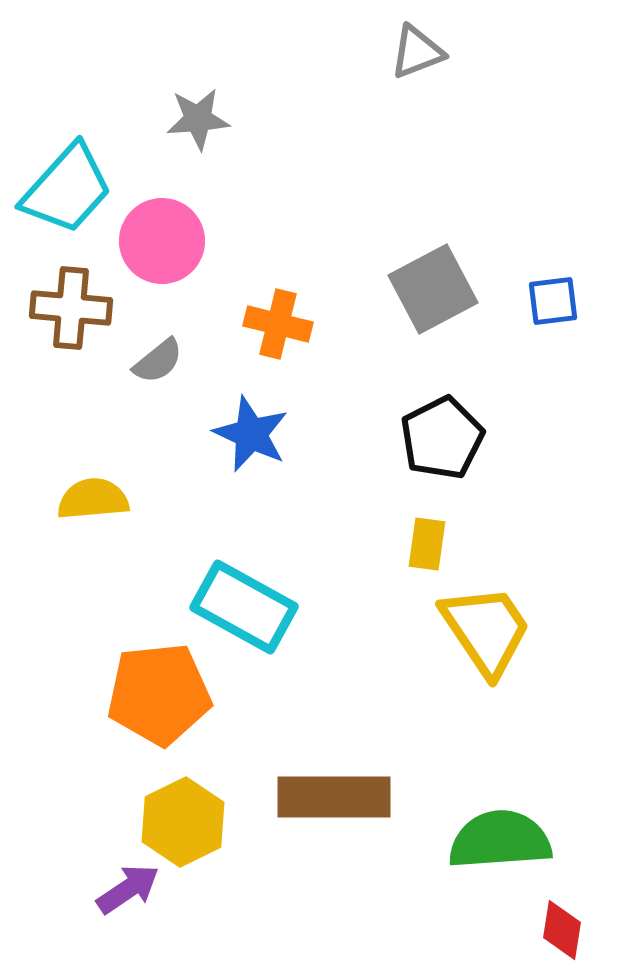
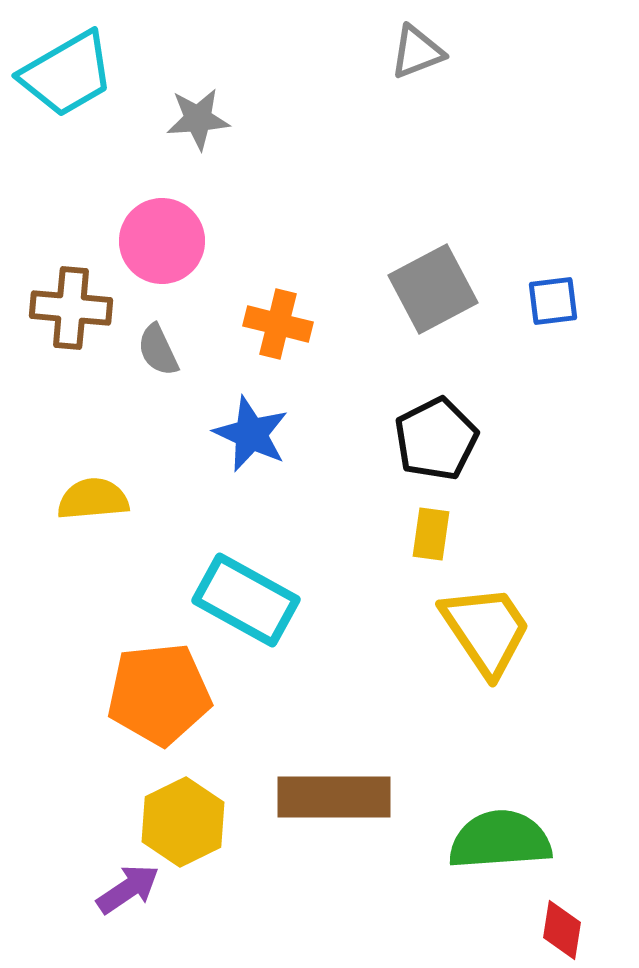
cyan trapezoid: moved 115 px up; rotated 18 degrees clockwise
gray semicircle: moved 11 px up; rotated 104 degrees clockwise
black pentagon: moved 6 px left, 1 px down
yellow rectangle: moved 4 px right, 10 px up
cyan rectangle: moved 2 px right, 7 px up
